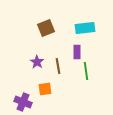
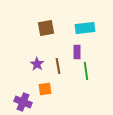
brown square: rotated 12 degrees clockwise
purple star: moved 2 px down
